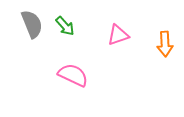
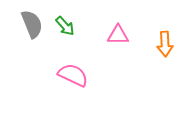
pink triangle: rotated 20 degrees clockwise
